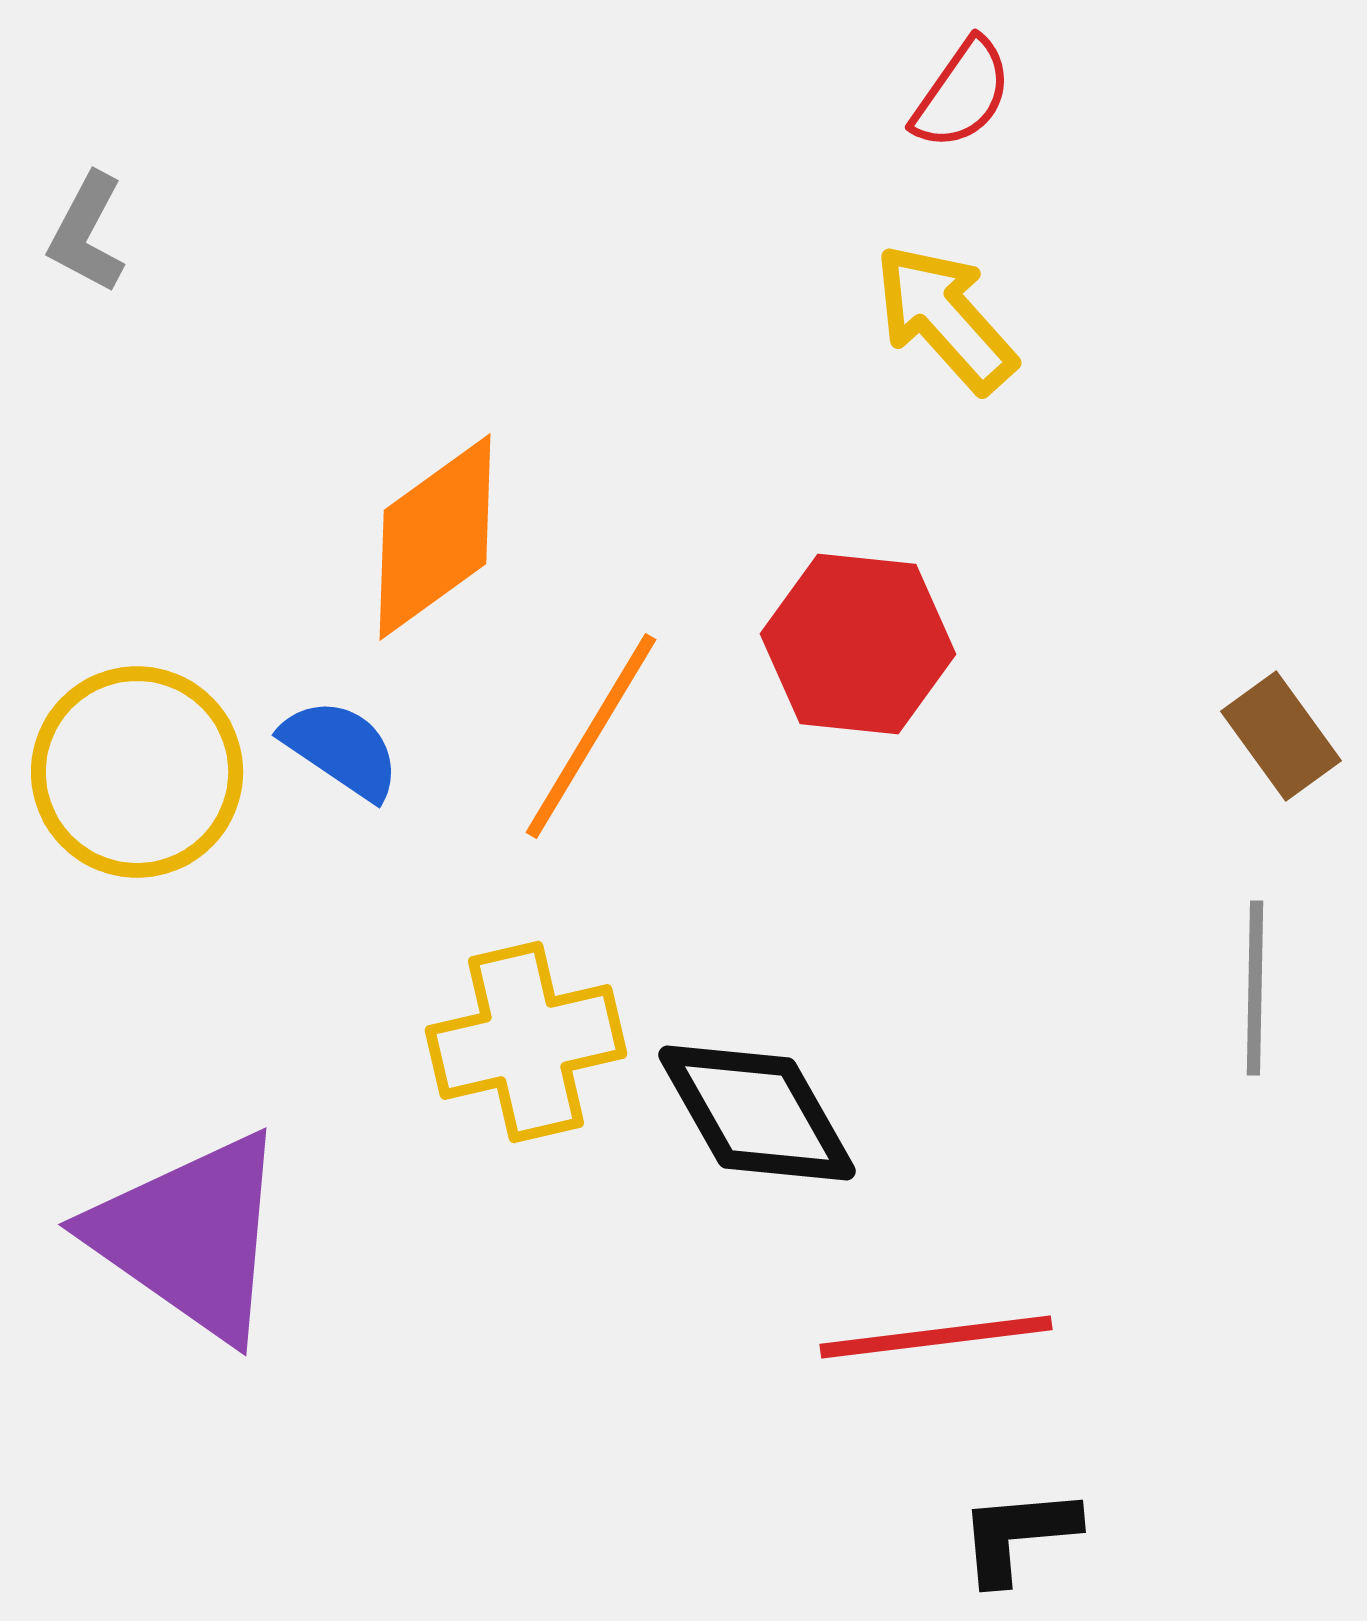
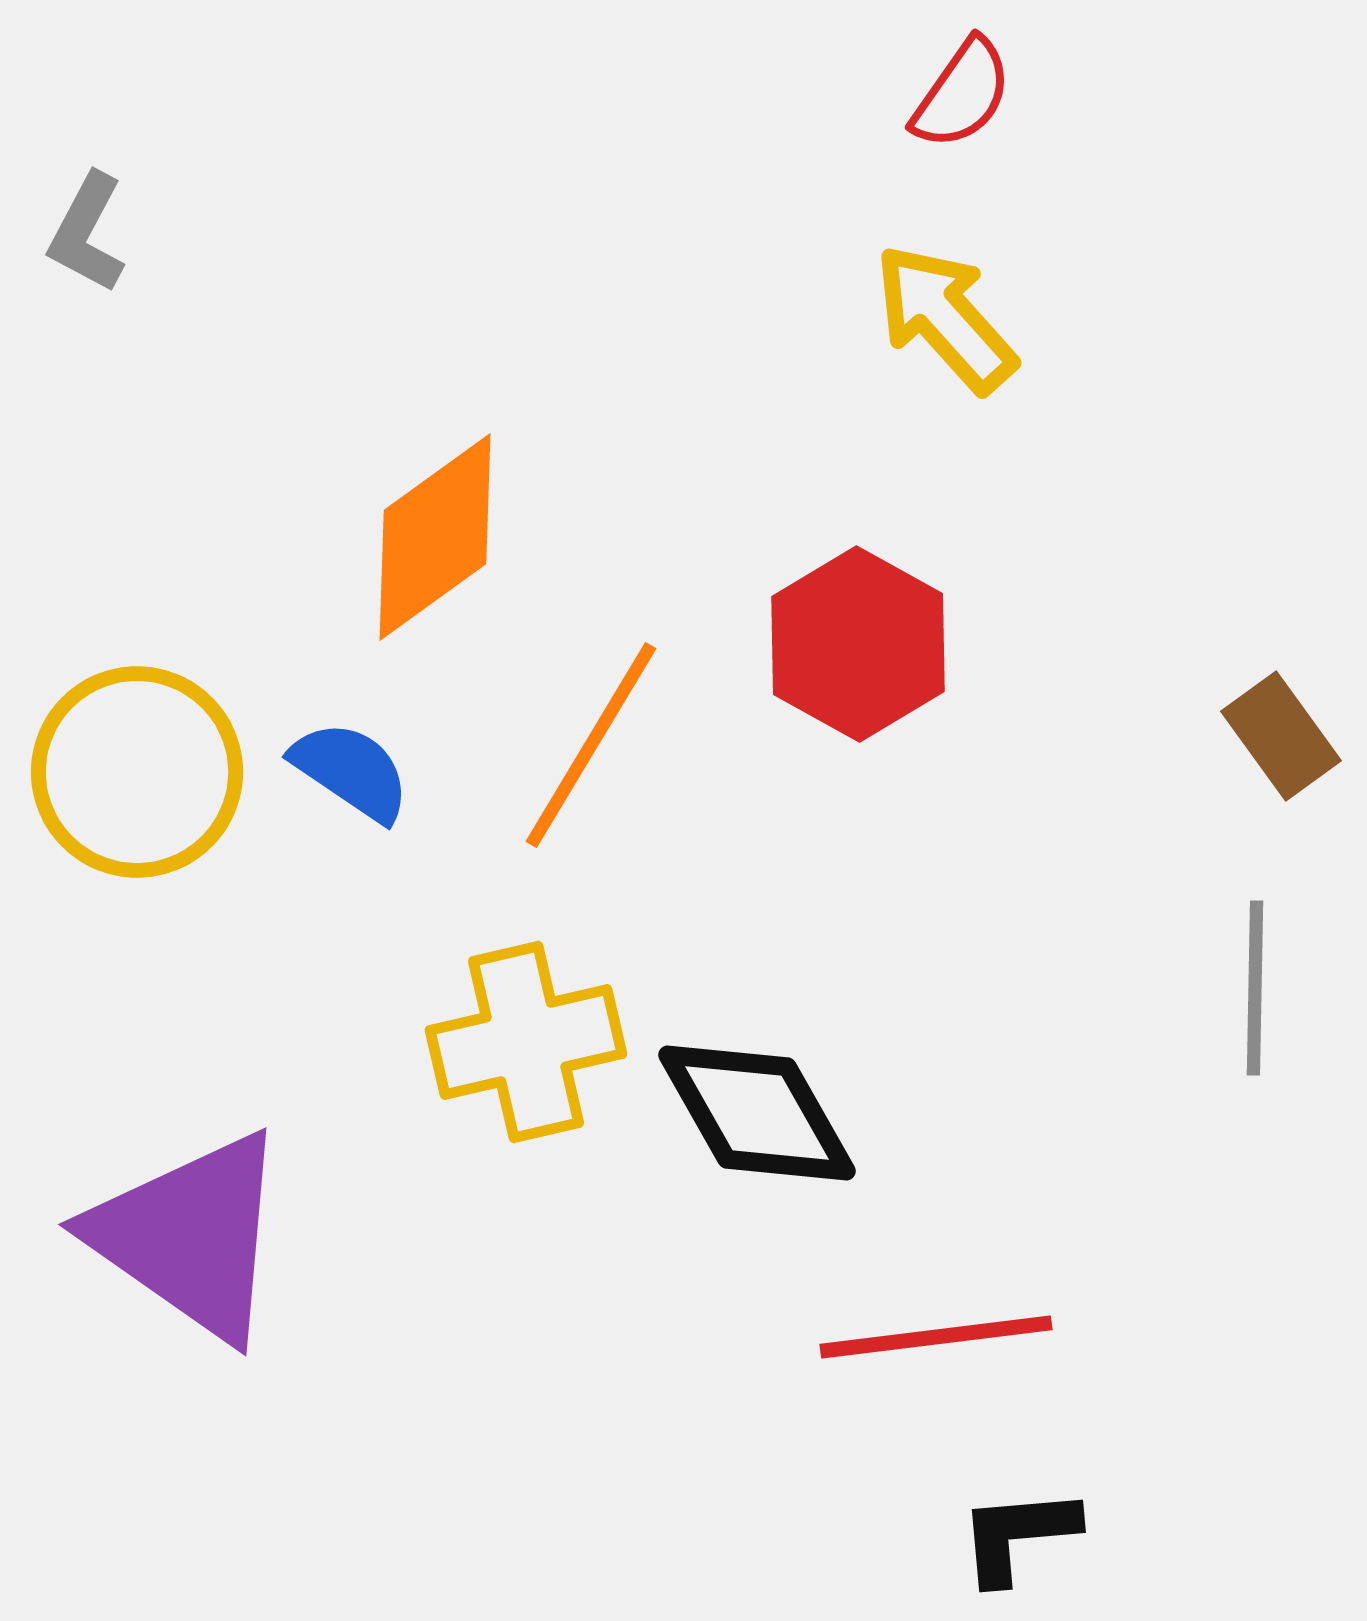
red hexagon: rotated 23 degrees clockwise
orange line: moved 9 px down
blue semicircle: moved 10 px right, 22 px down
